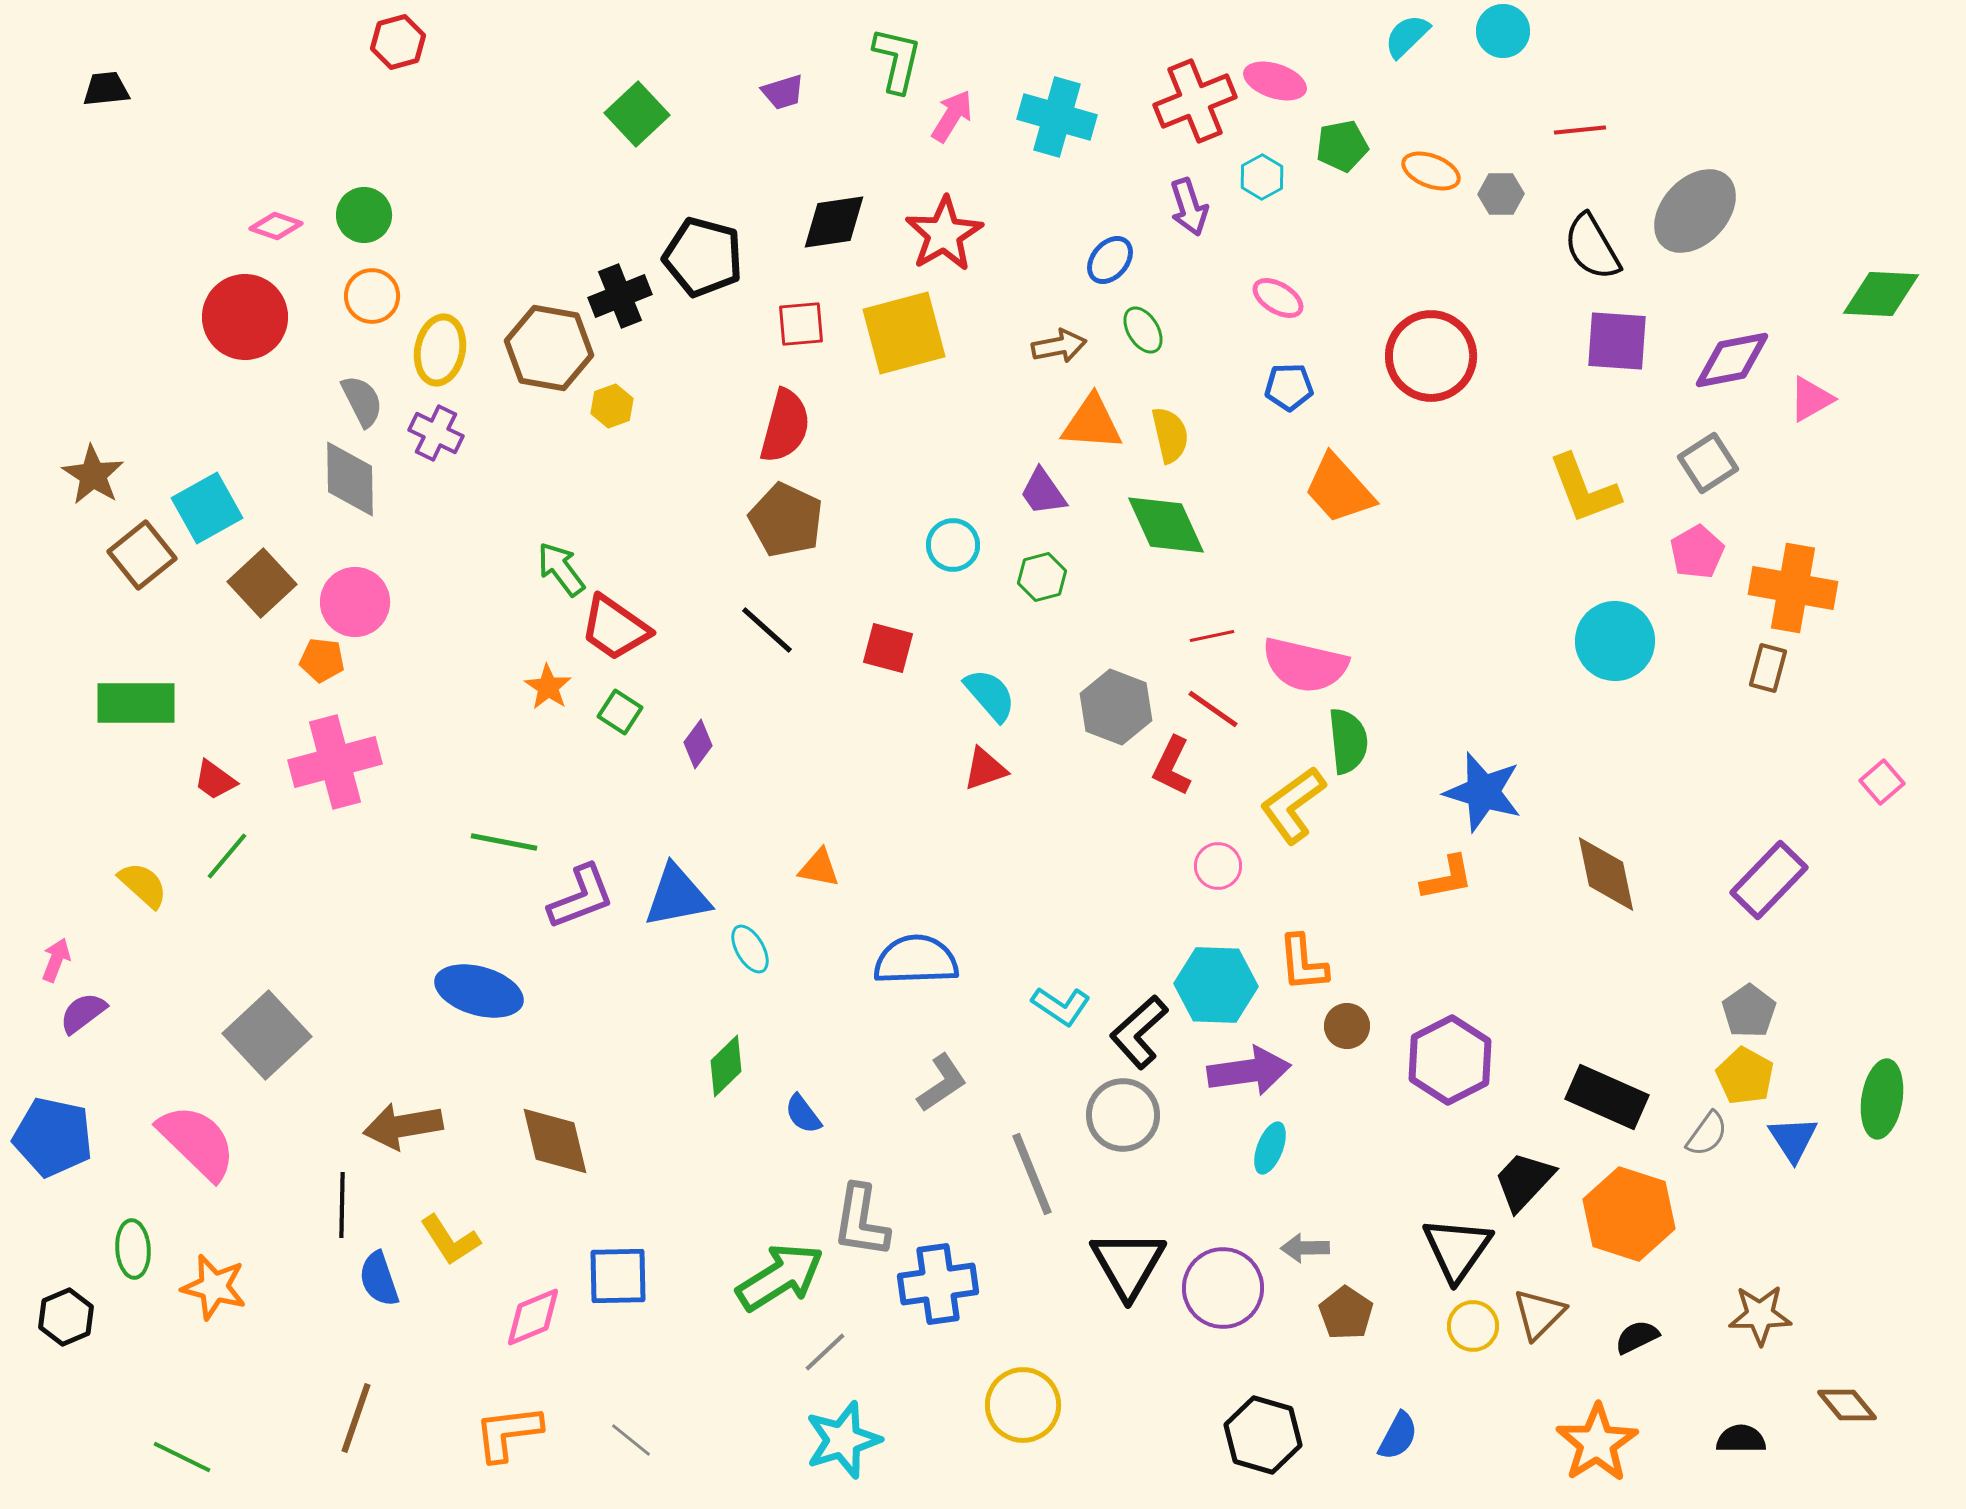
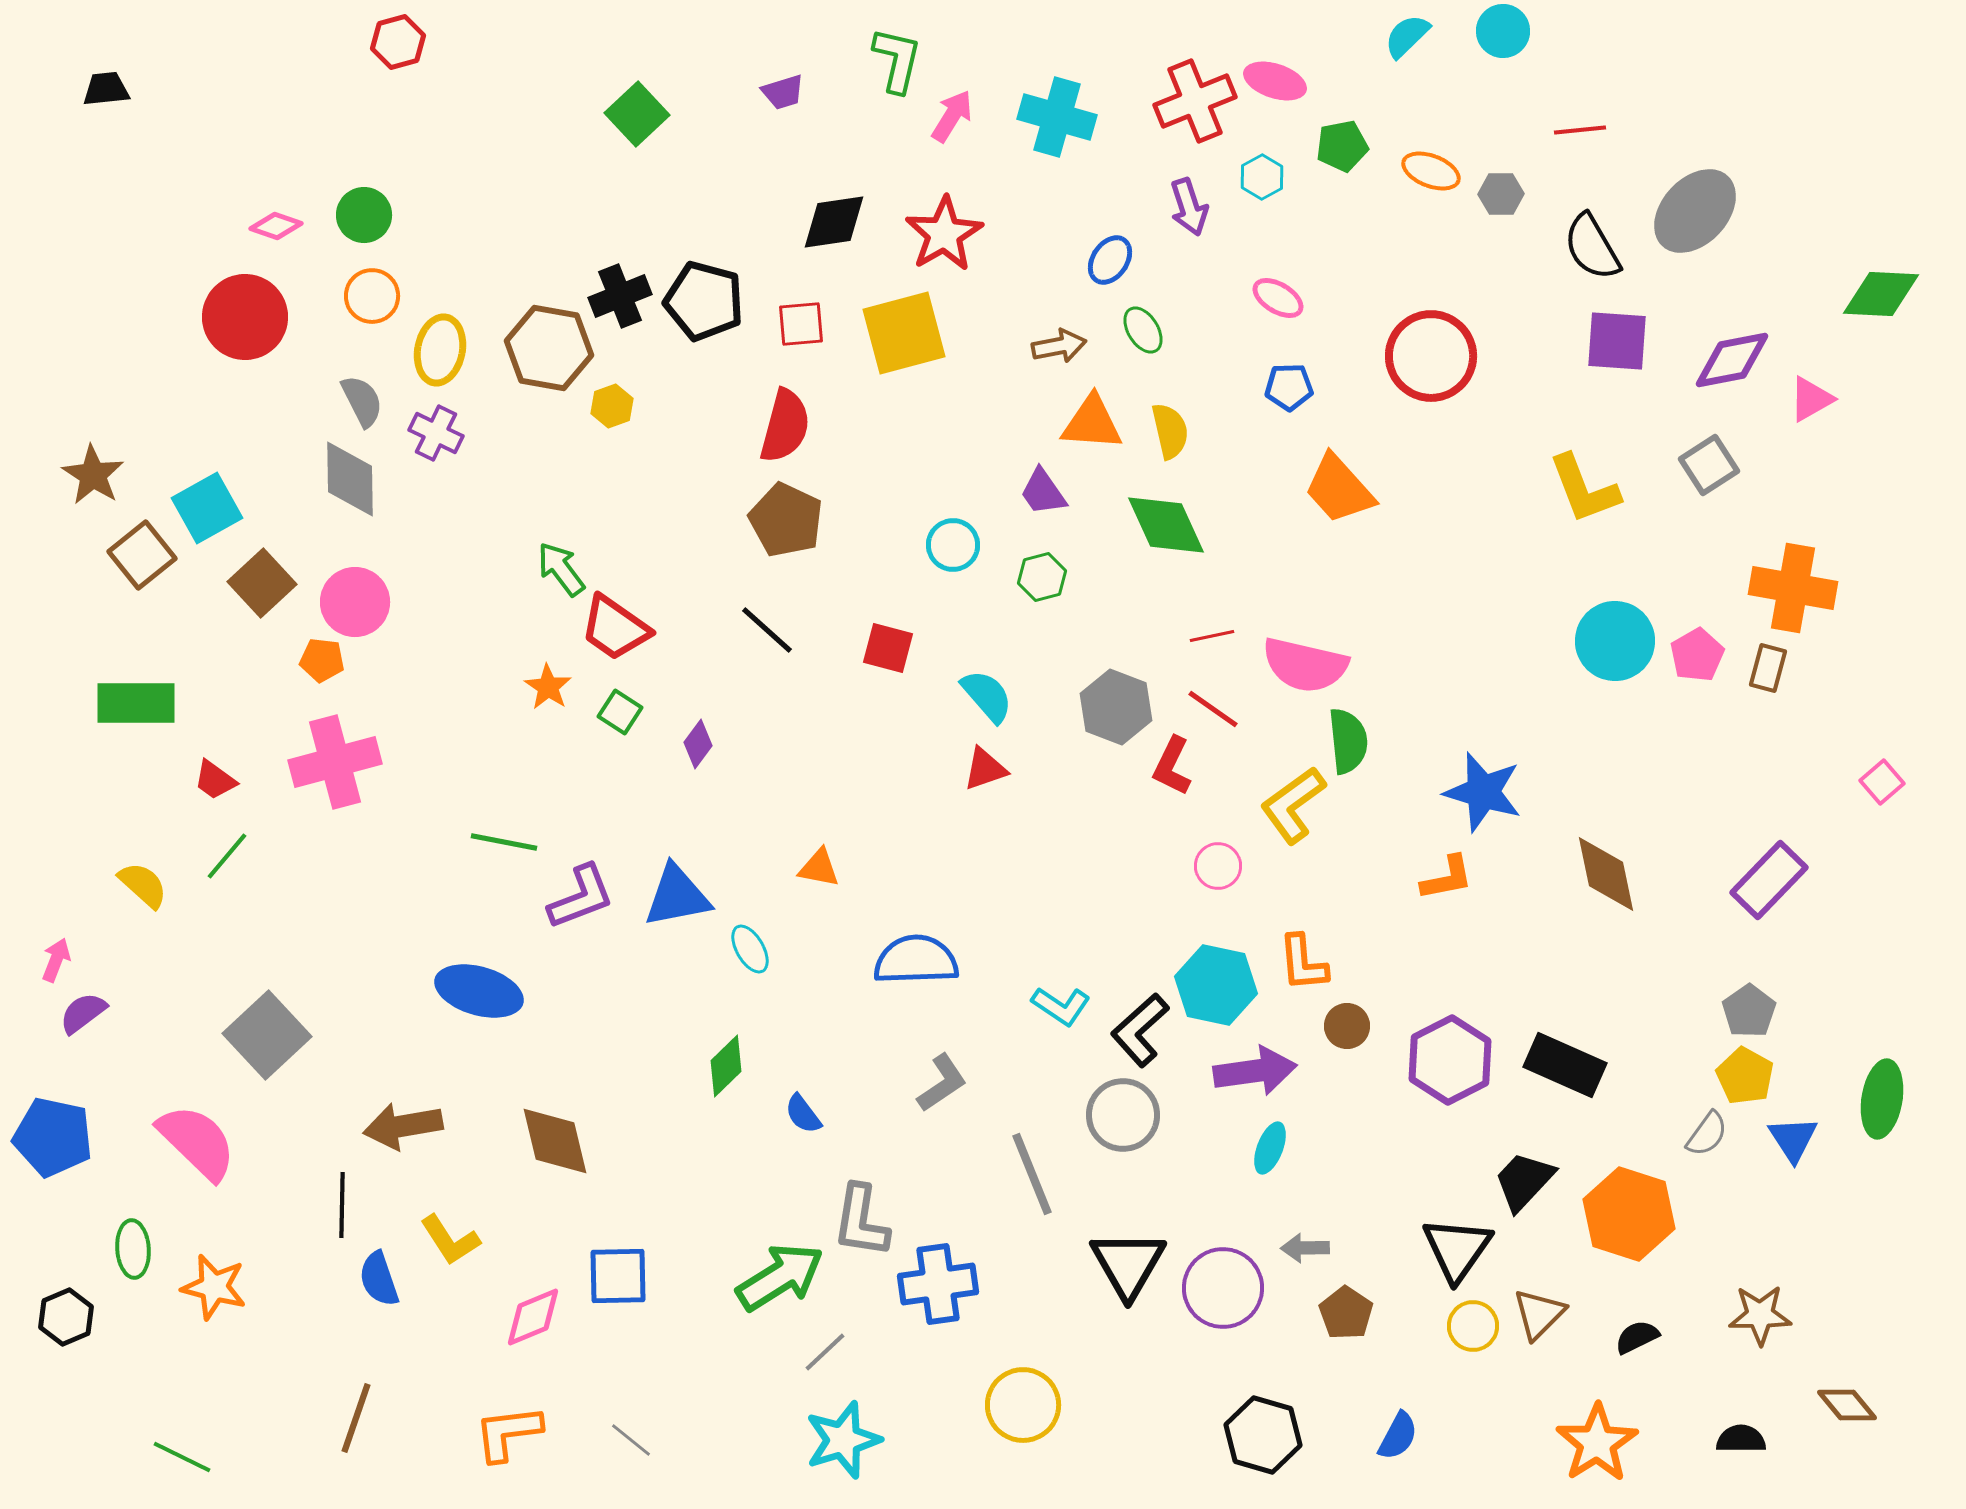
black pentagon at (703, 257): moved 1 px right, 44 px down
blue ellipse at (1110, 260): rotated 6 degrees counterclockwise
yellow semicircle at (1170, 435): moved 4 px up
gray square at (1708, 463): moved 1 px right, 2 px down
pink pentagon at (1697, 552): moved 103 px down
cyan semicircle at (990, 695): moved 3 px left, 1 px down
cyan hexagon at (1216, 985): rotated 10 degrees clockwise
black L-shape at (1139, 1032): moved 1 px right, 2 px up
purple arrow at (1249, 1071): moved 6 px right
black rectangle at (1607, 1097): moved 42 px left, 32 px up
